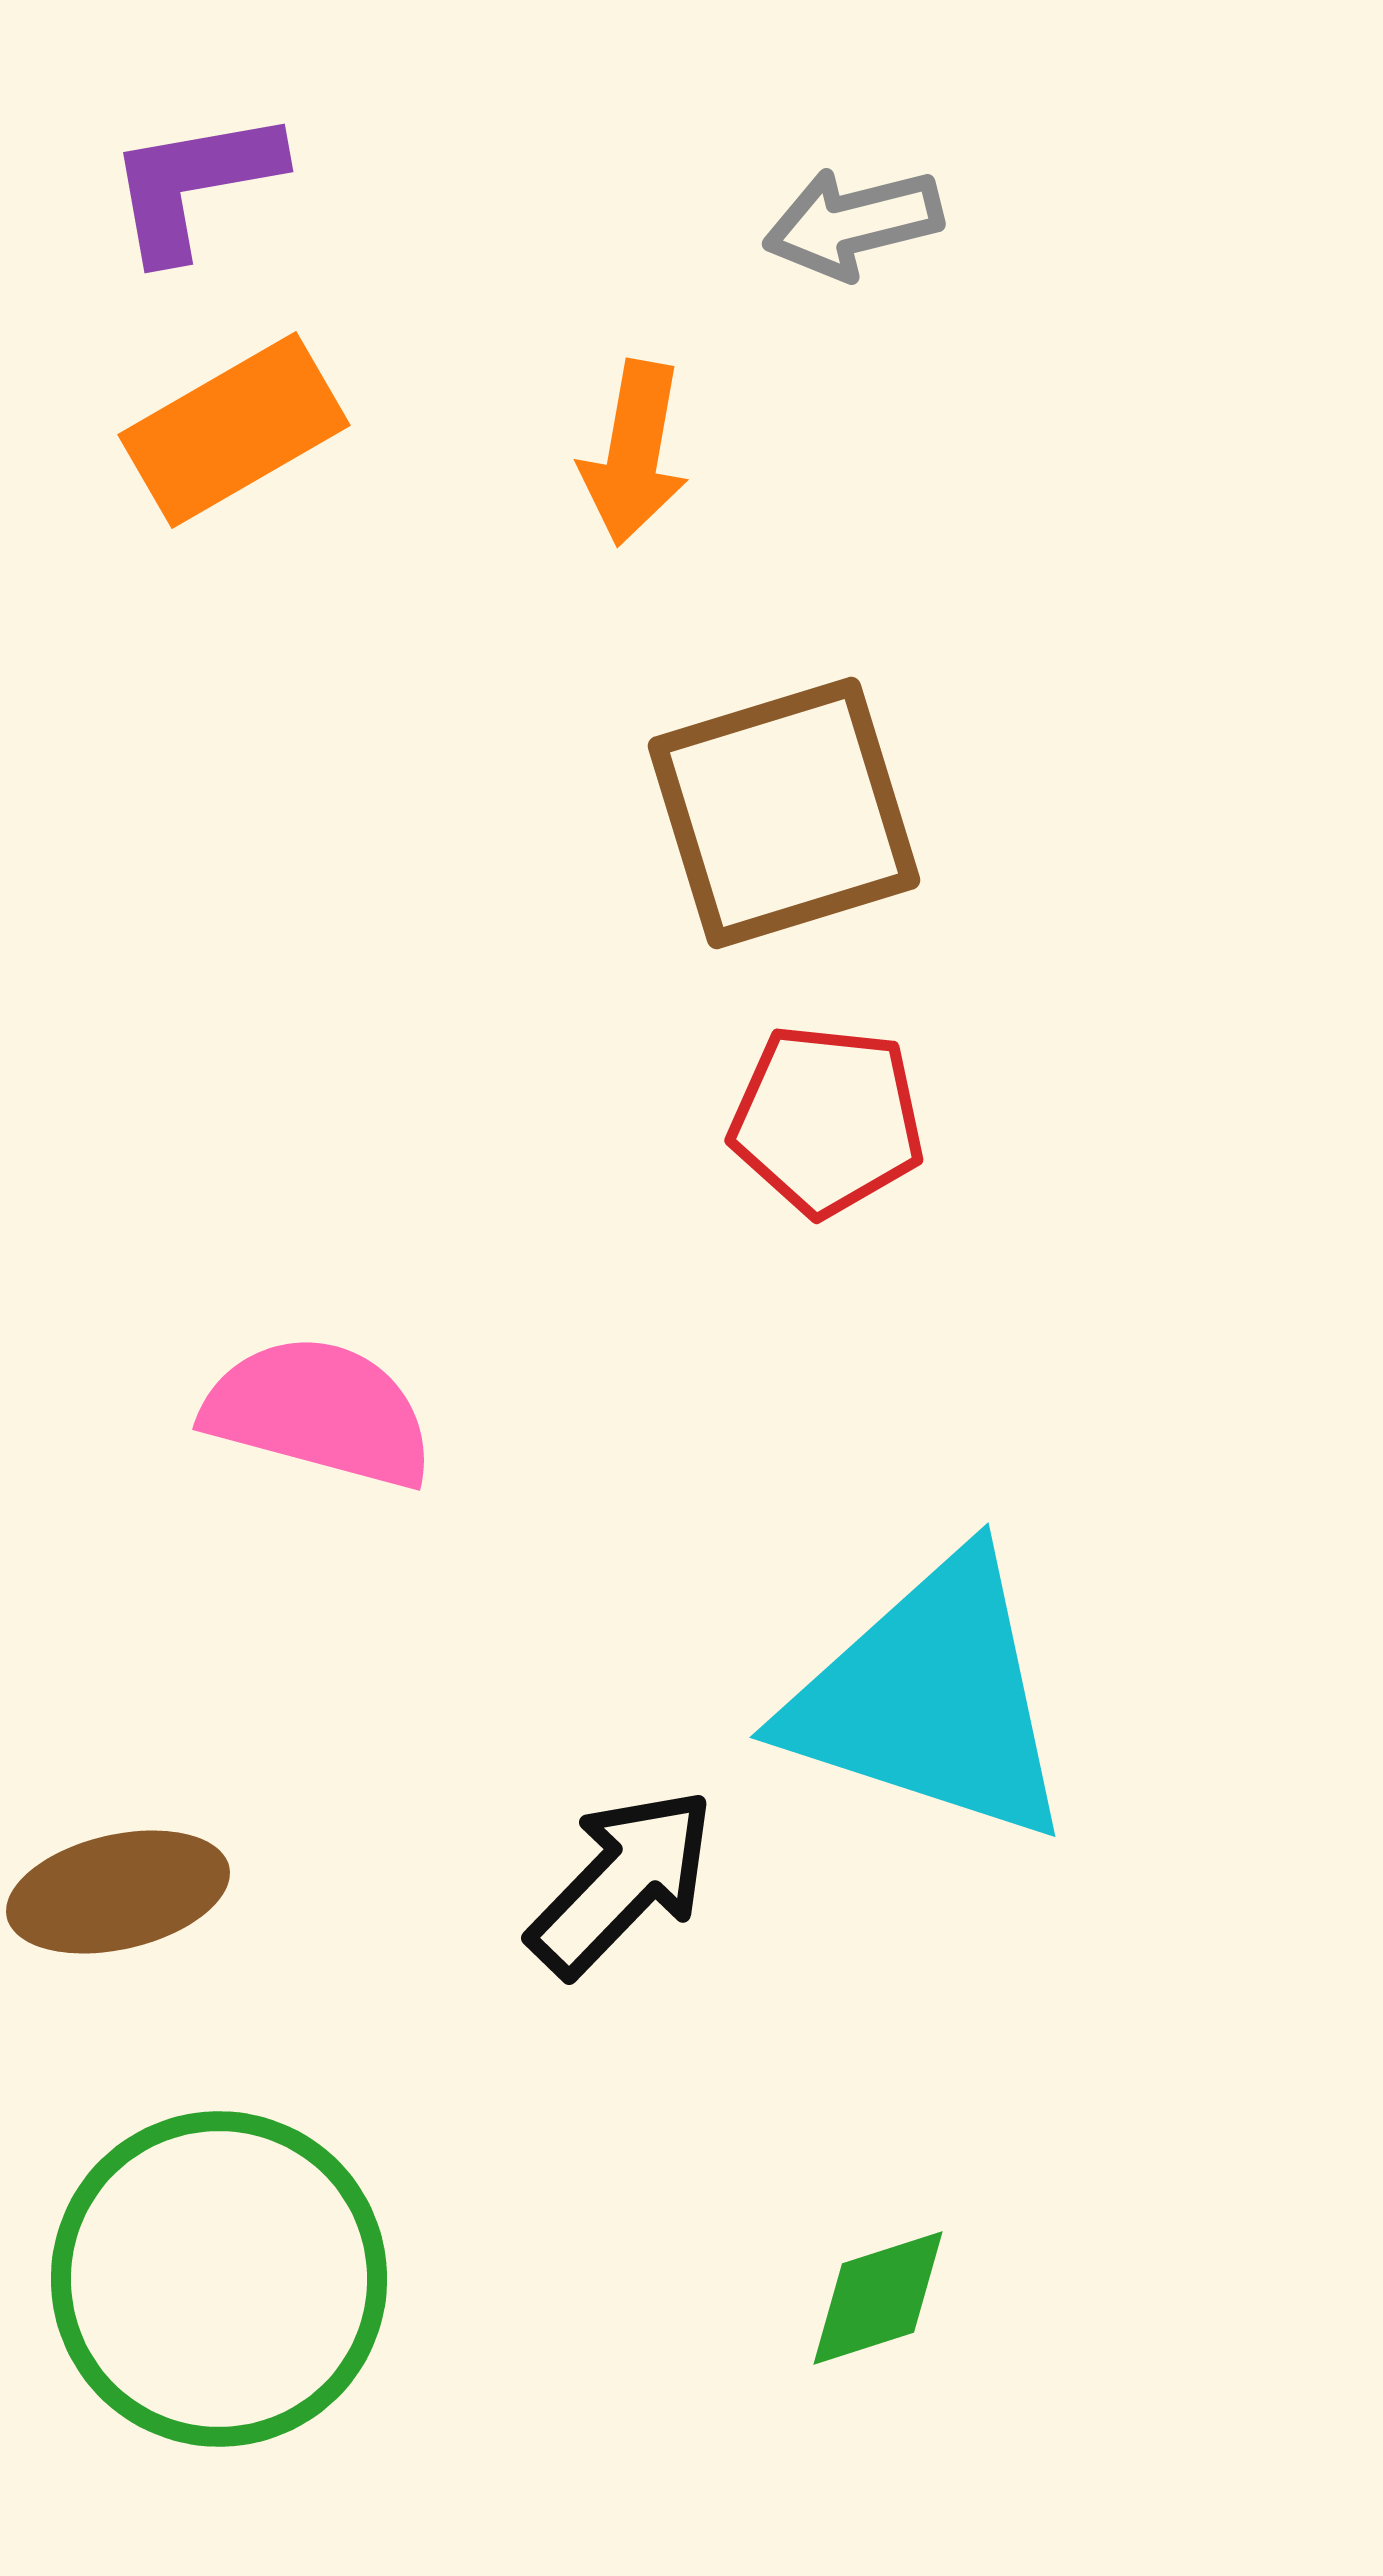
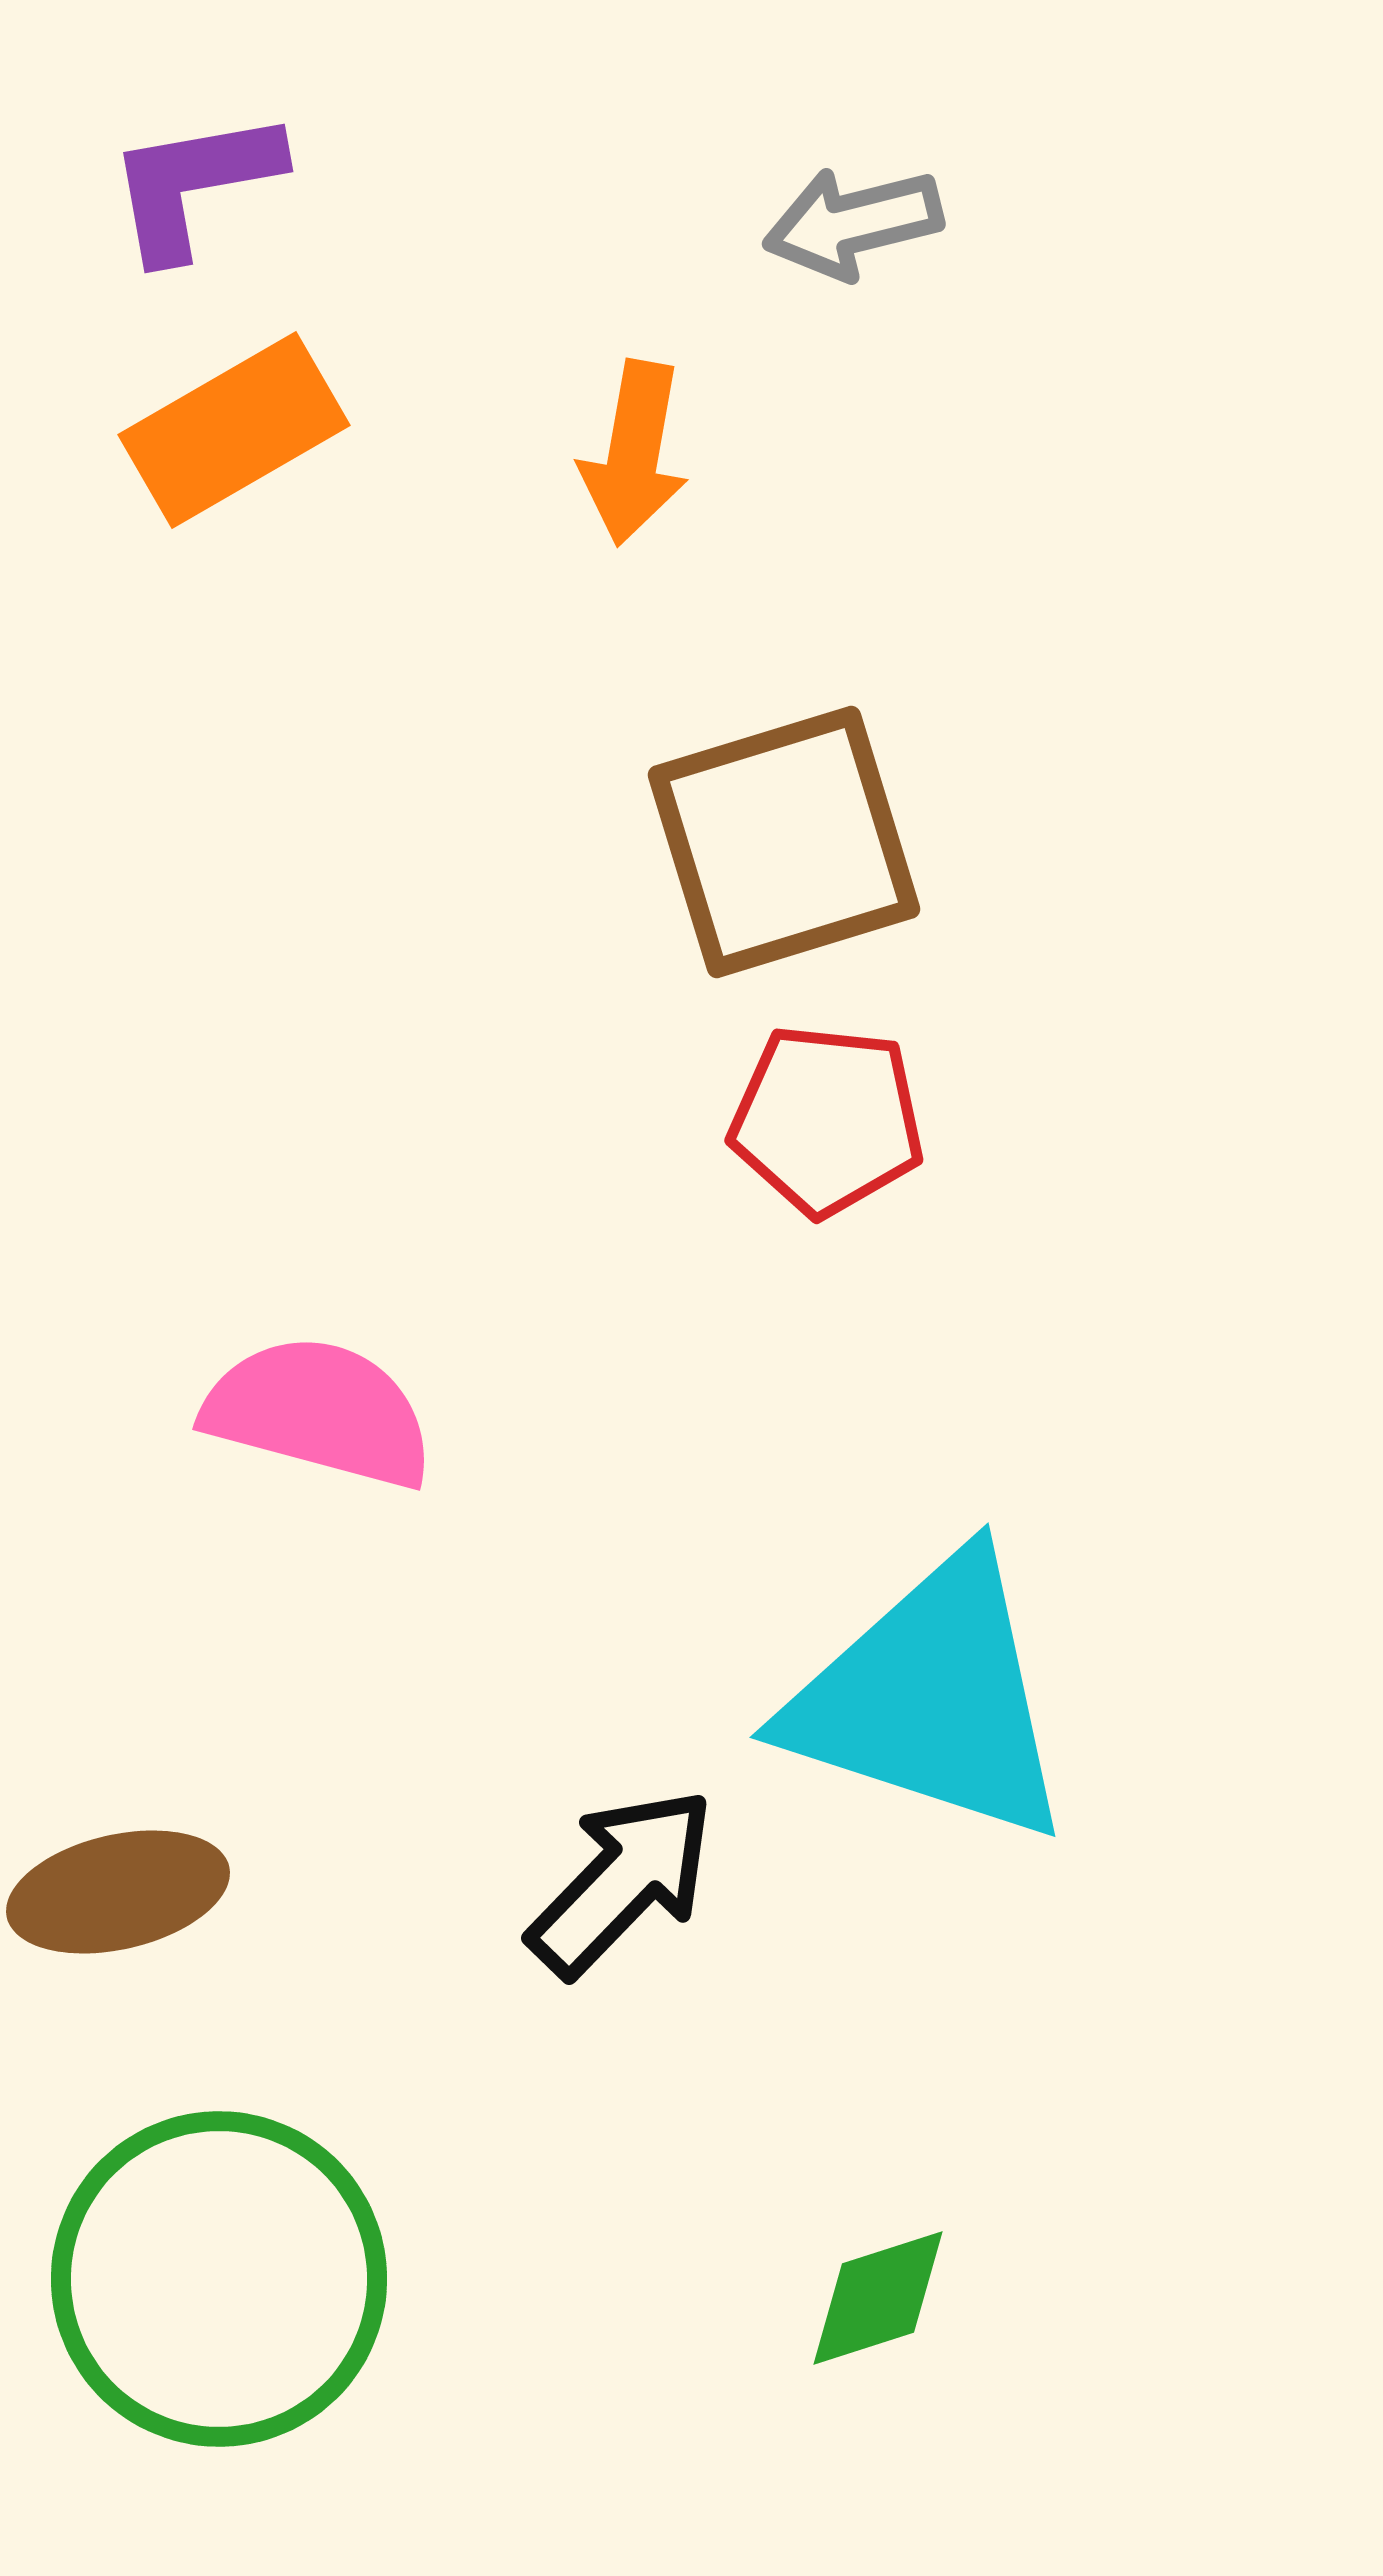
brown square: moved 29 px down
